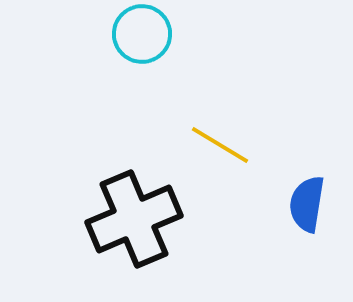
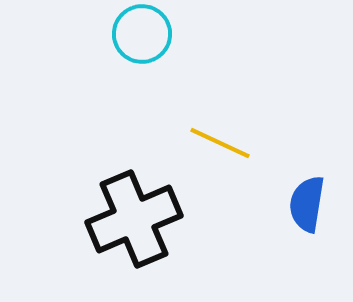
yellow line: moved 2 px up; rotated 6 degrees counterclockwise
